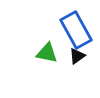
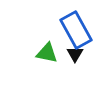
black triangle: moved 2 px left, 2 px up; rotated 24 degrees counterclockwise
